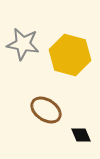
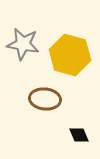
brown ellipse: moved 1 px left, 11 px up; rotated 28 degrees counterclockwise
black diamond: moved 2 px left
